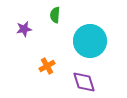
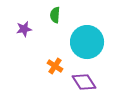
cyan circle: moved 3 px left, 1 px down
orange cross: moved 8 px right; rotated 28 degrees counterclockwise
purple diamond: rotated 15 degrees counterclockwise
